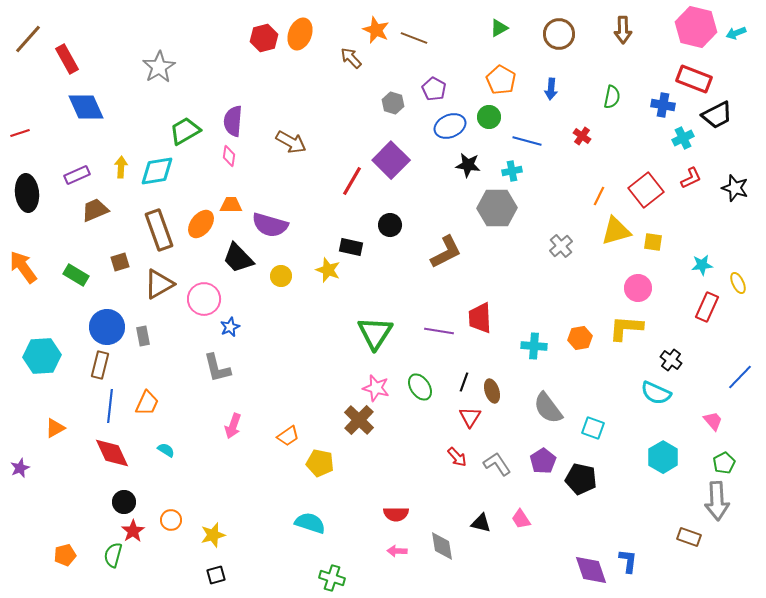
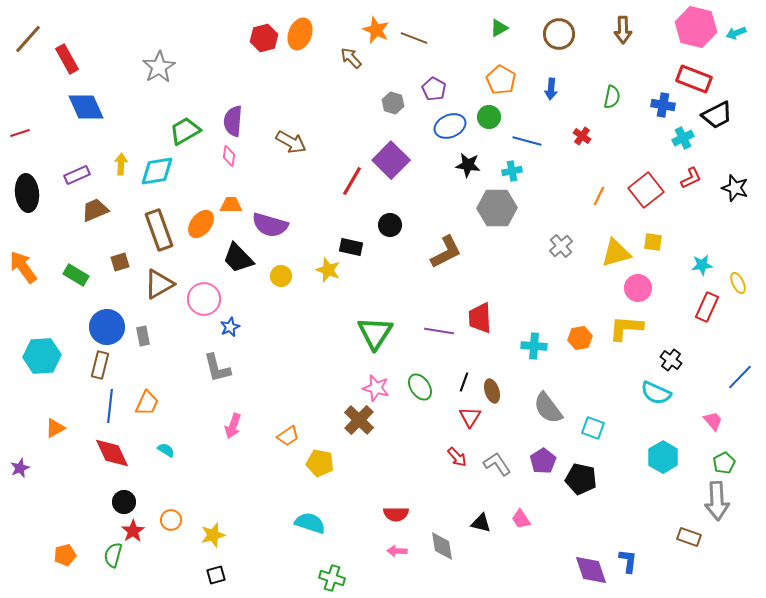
yellow arrow at (121, 167): moved 3 px up
yellow triangle at (616, 231): moved 22 px down
